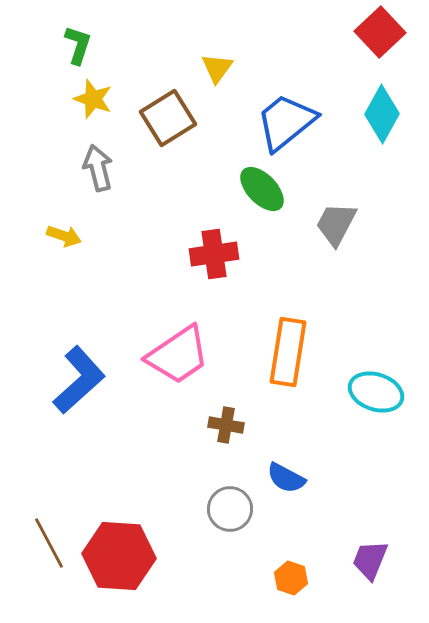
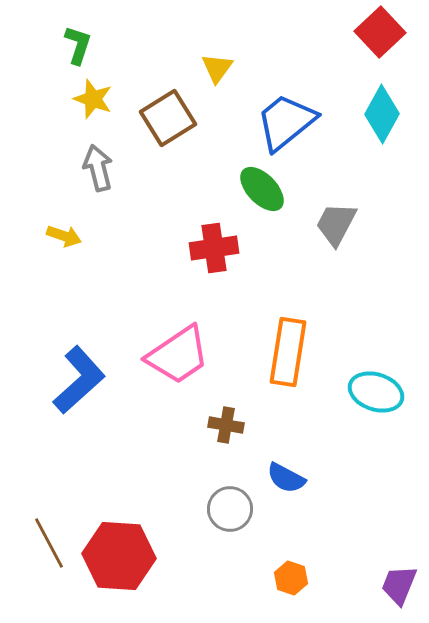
red cross: moved 6 px up
purple trapezoid: moved 29 px right, 25 px down
